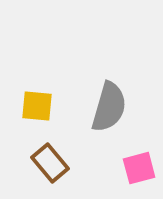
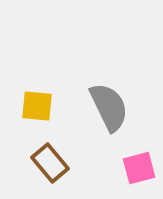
gray semicircle: rotated 42 degrees counterclockwise
